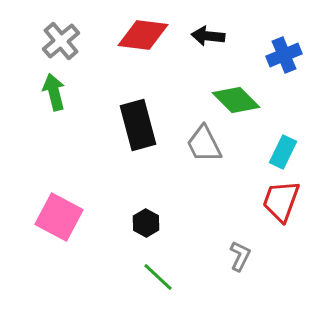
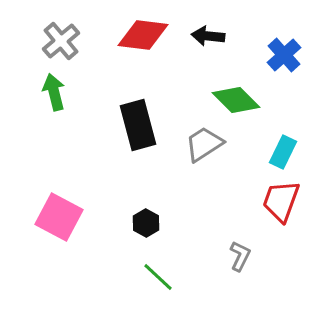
blue cross: rotated 20 degrees counterclockwise
gray trapezoid: rotated 84 degrees clockwise
